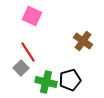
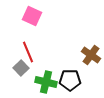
brown cross: moved 8 px right, 14 px down
red line: rotated 10 degrees clockwise
black pentagon: rotated 15 degrees clockwise
